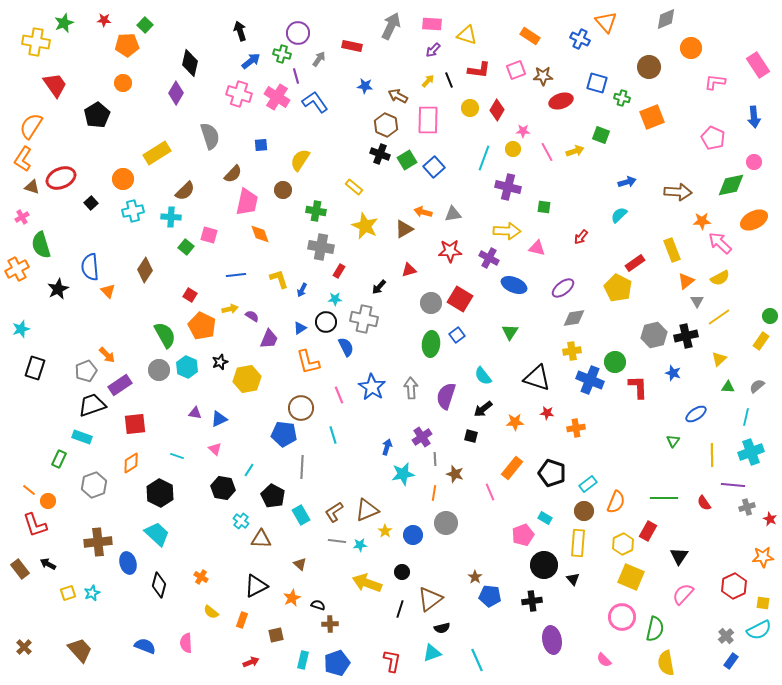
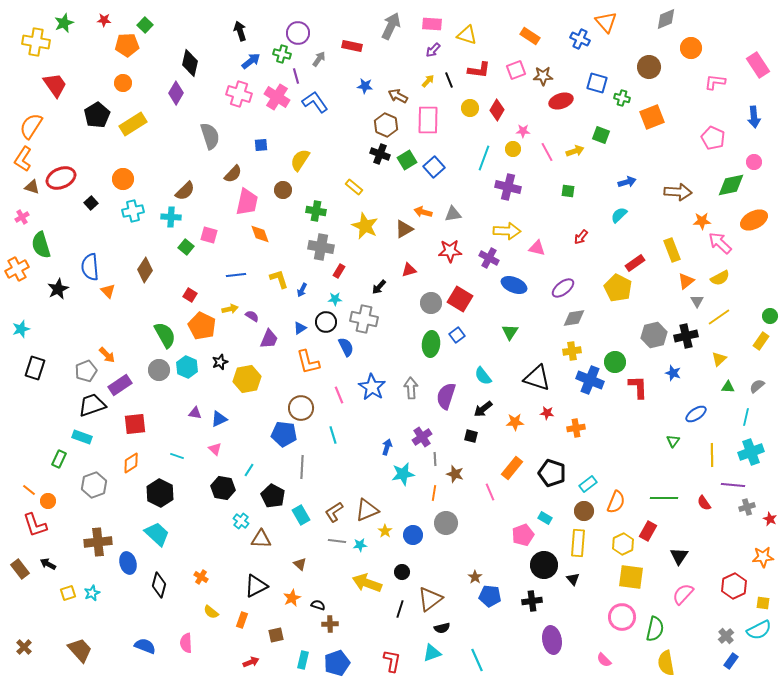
yellow rectangle at (157, 153): moved 24 px left, 29 px up
green square at (544, 207): moved 24 px right, 16 px up
yellow square at (631, 577): rotated 16 degrees counterclockwise
